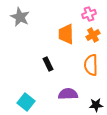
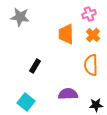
gray star: rotated 18 degrees counterclockwise
orange cross: rotated 16 degrees counterclockwise
black rectangle: moved 13 px left, 2 px down; rotated 56 degrees clockwise
